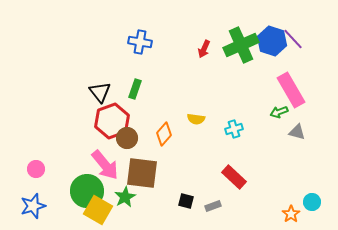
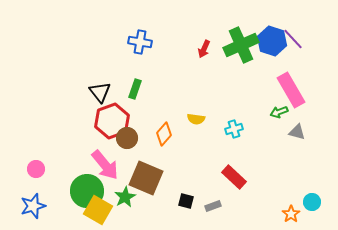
brown square: moved 4 px right, 5 px down; rotated 16 degrees clockwise
